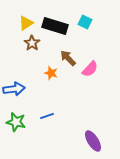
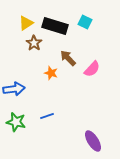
brown star: moved 2 px right
pink semicircle: moved 2 px right
